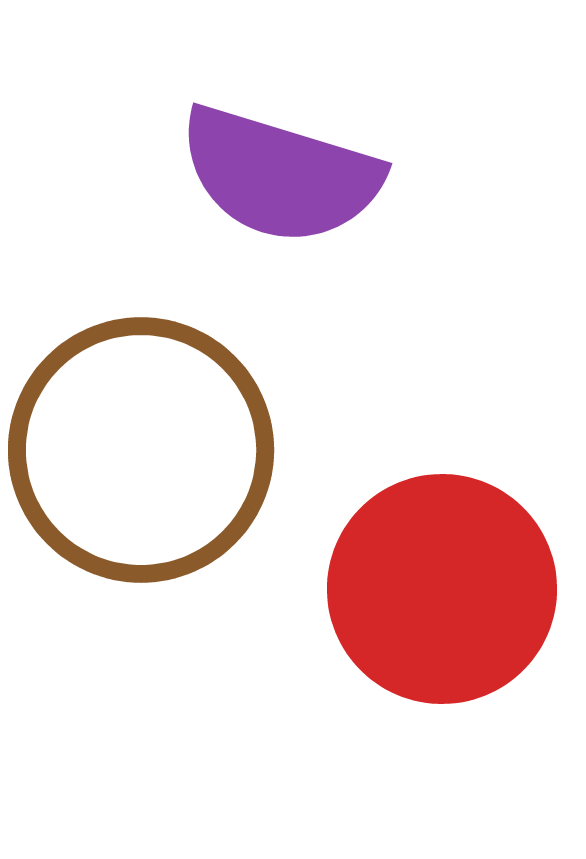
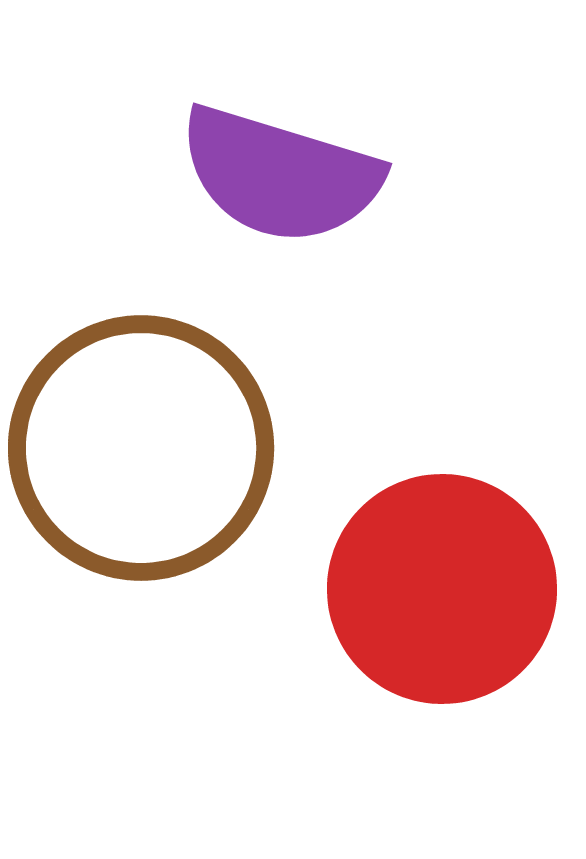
brown circle: moved 2 px up
